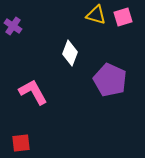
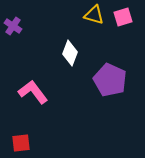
yellow triangle: moved 2 px left
pink L-shape: rotated 8 degrees counterclockwise
